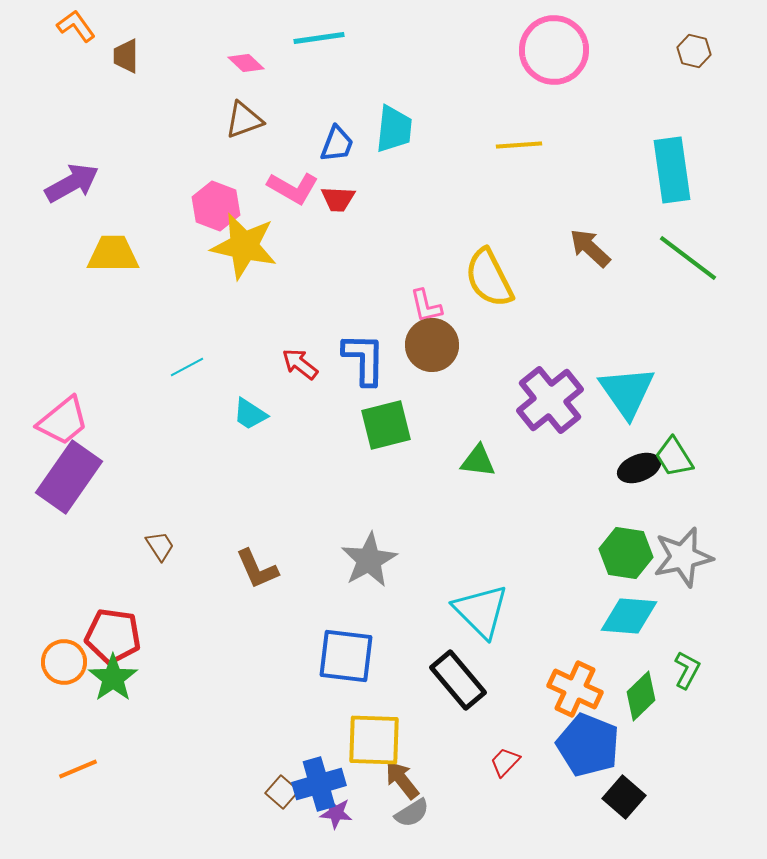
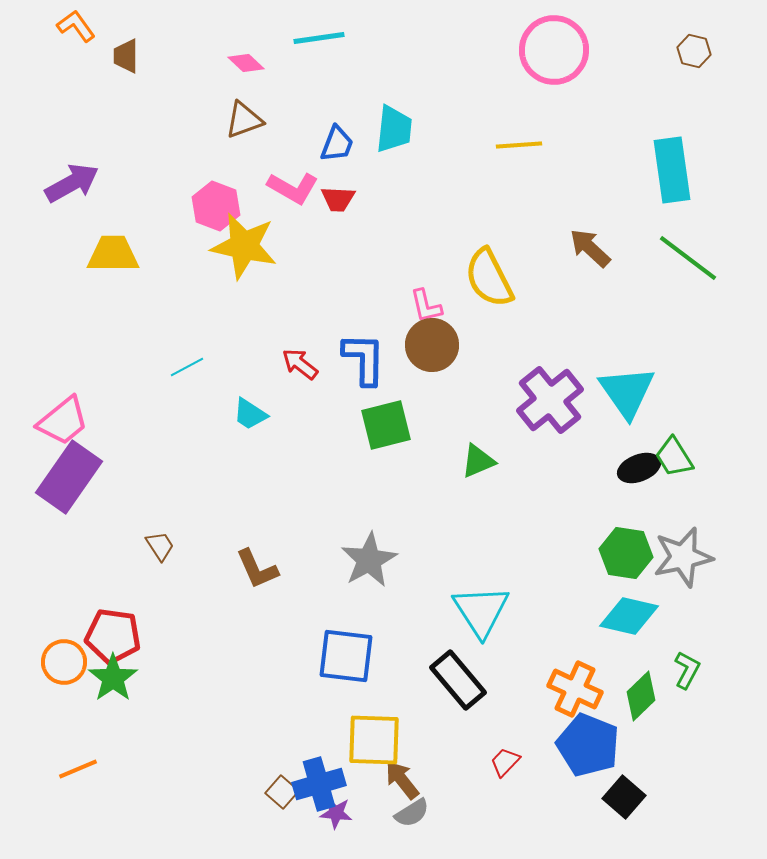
green triangle at (478, 461): rotated 30 degrees counterclockwise
cyan triangle at (481, 611): rotated 12 degrees clockwise
cyan diamond at (629, 616): rotated 8 degrees clockwise
